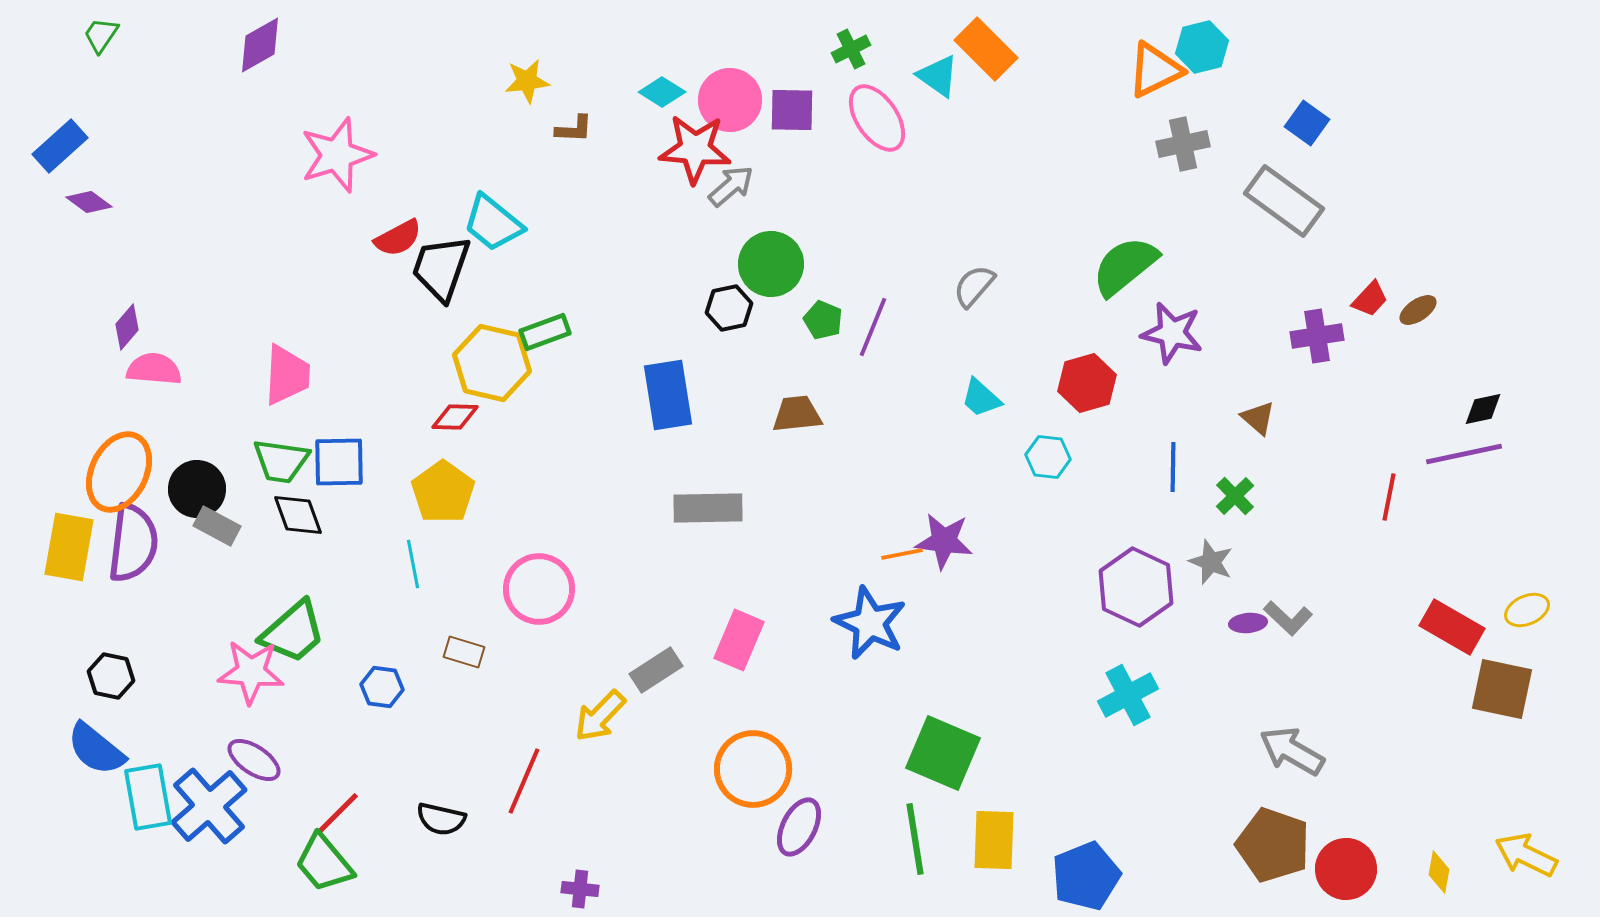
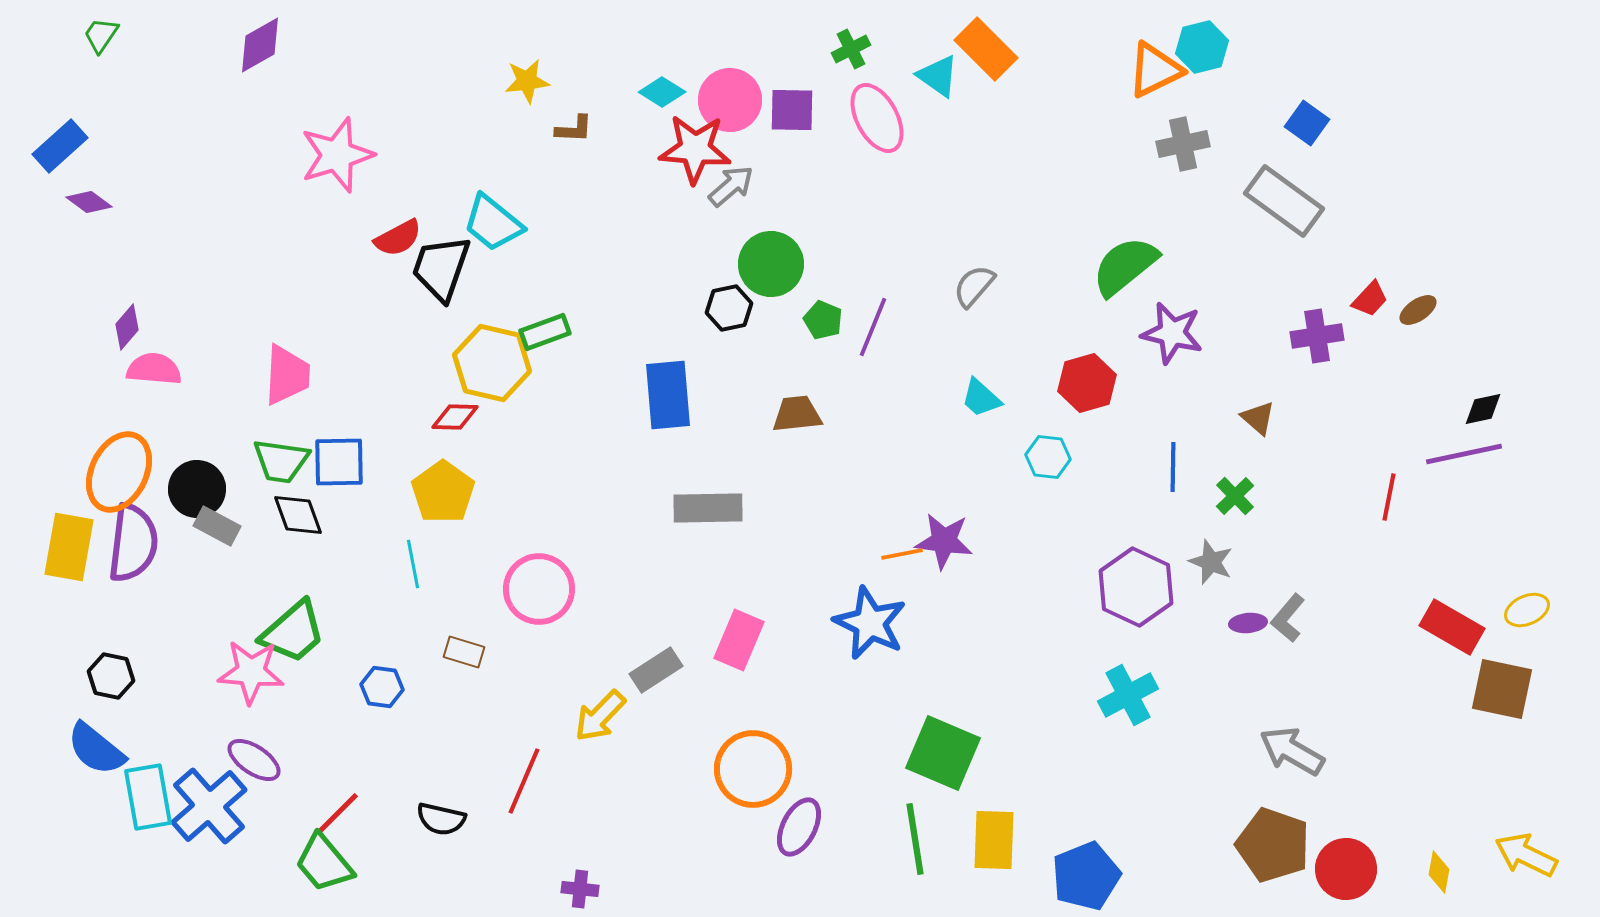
pink ellipse at (877, 118): rotated 6 degrees clockwise
blue rectangle at (668, 395): rotated 4 degrees clockwise
gray L-shape at (1288, 618): rotated 87 degrees clockwise
